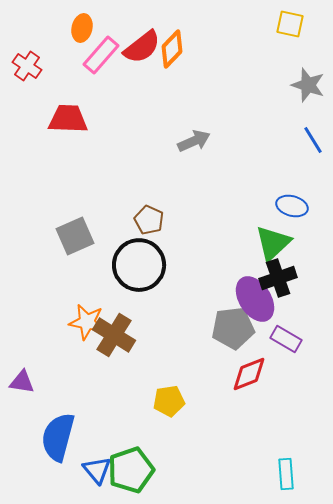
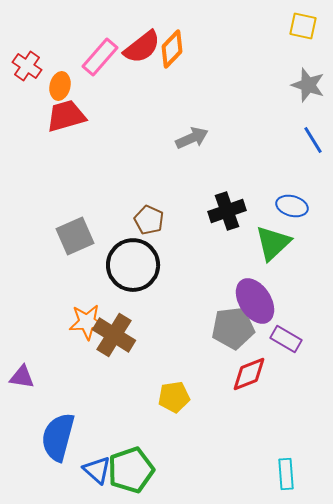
yellow square: moved 13 px right, 2 px down
orange ellipse: moved 22 px left, 58 px down
pink rectangle: moved 1 px left, 2 px down
red trapezoid: moved 2 px left, 3 px up; rotated 18 degrees counterclockwise
gray arrow: moved 2 px left, 3 px up
black circle: moved 6 px left
black cross: moved 51 px left, 67 px up
purple ellipse: moved 2 px down
orange star: rotated 15 degrees counterclockwise
purple triangle: moved 5 px up
yellow pentagon: moved 5 px right, 4 px up
blue triangle: rotated 8 degrees counterclockwise
